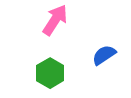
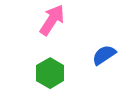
pink arrow: moved 3 px left
